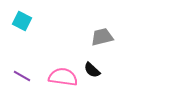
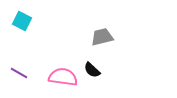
purple line: moved 3 px left, 3 px up
